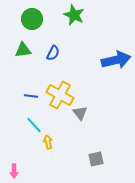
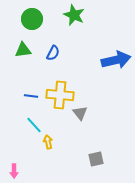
yellow cross: rotated 24 degrees counterclockwise
